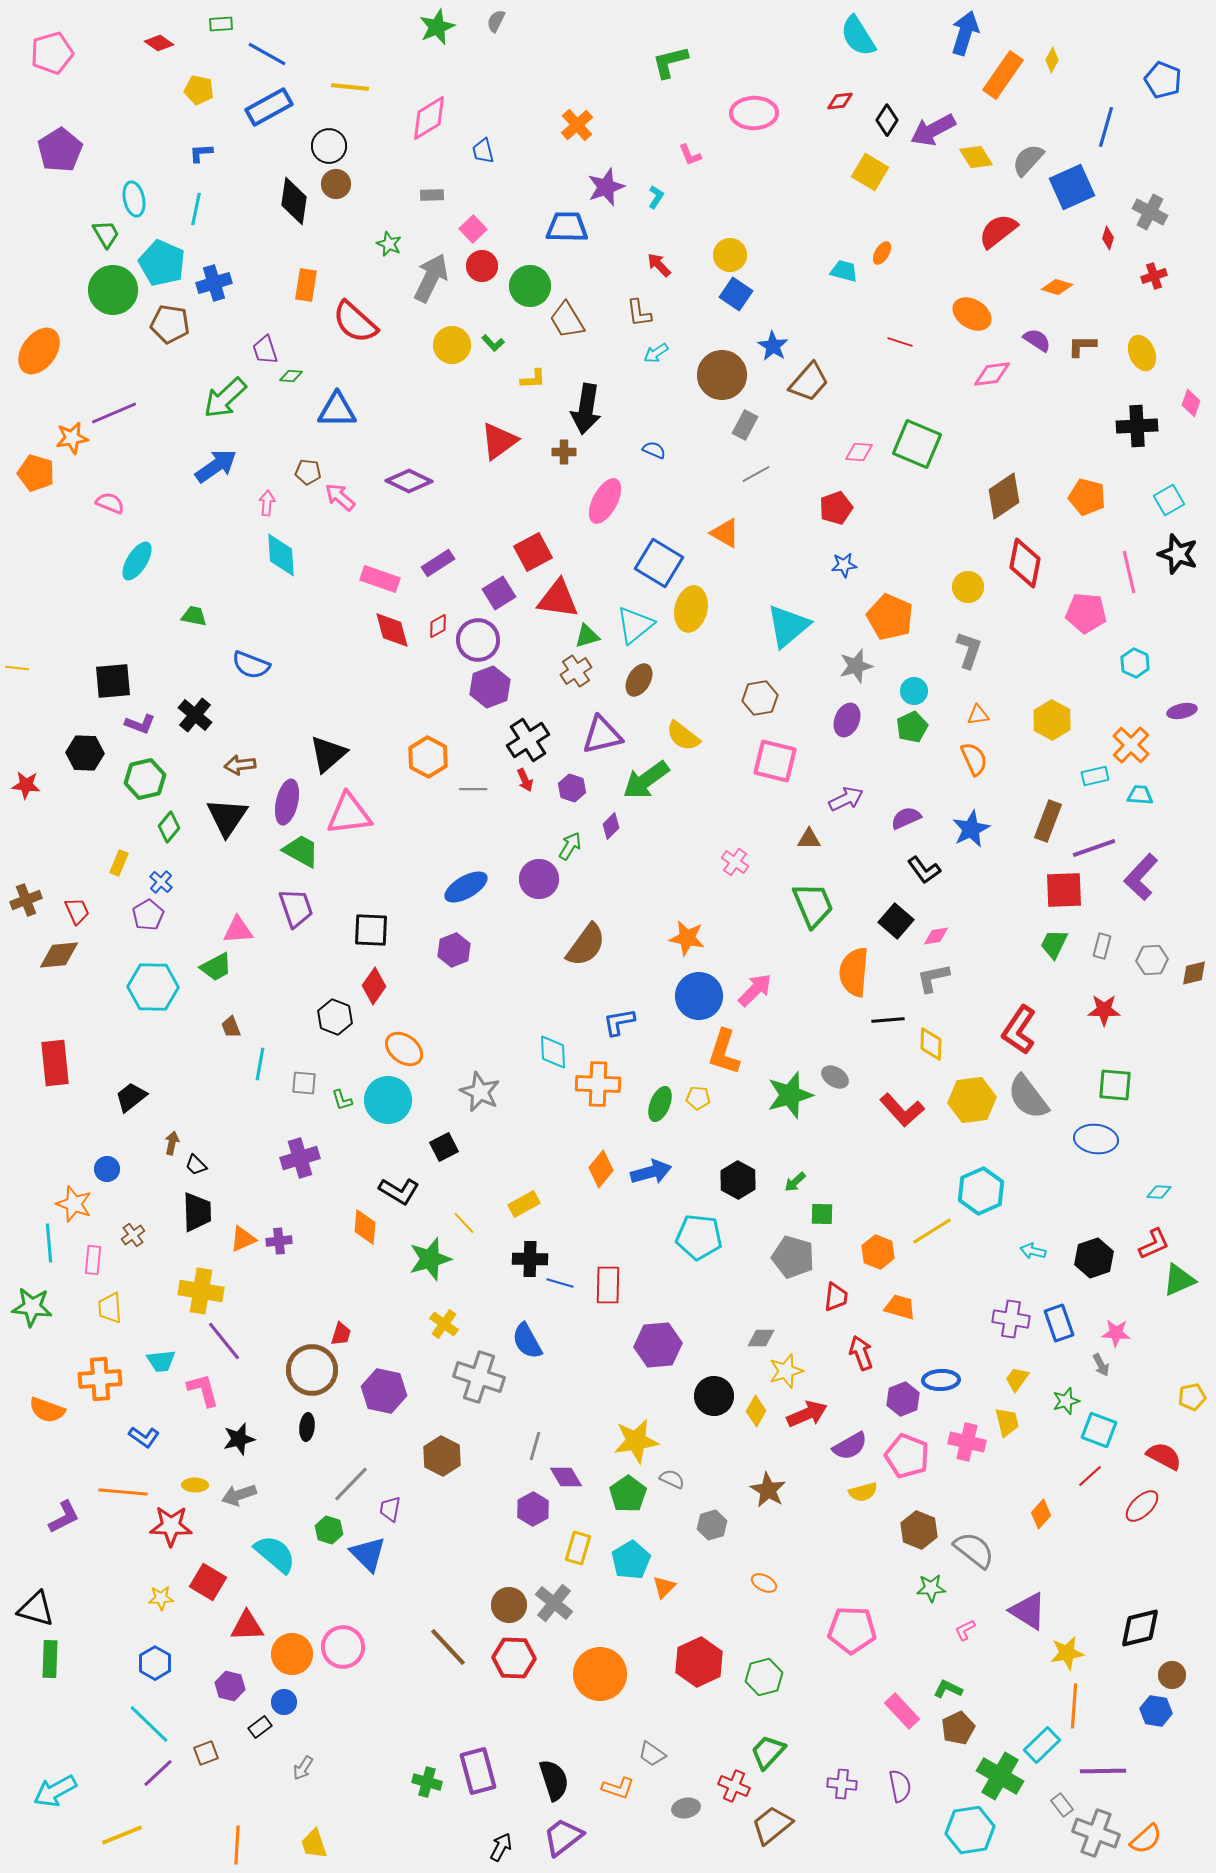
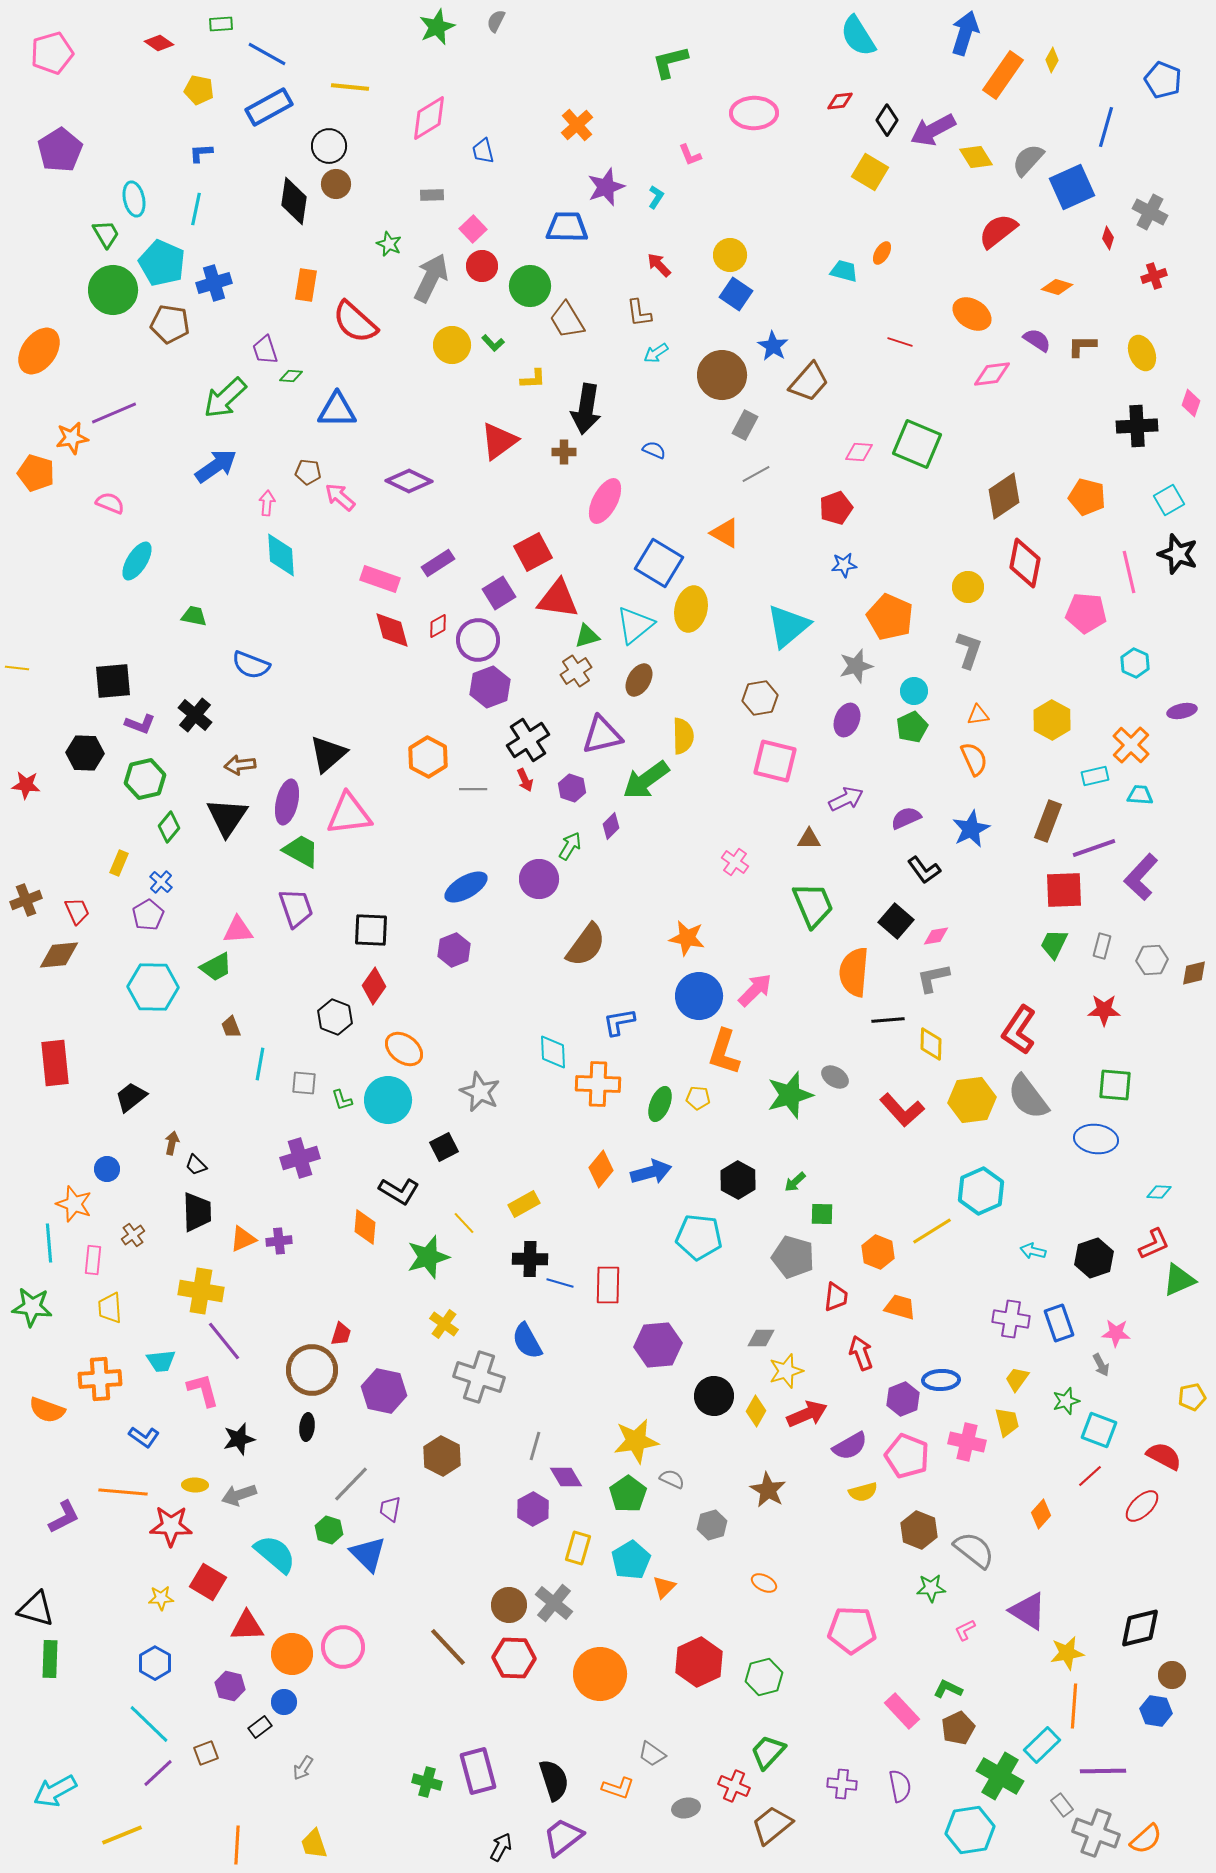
yellow semicircle at (683, 736): rotated 129 degrees counterclockwise
green star at (430, 1259): moved 2 px left, 2 px up
